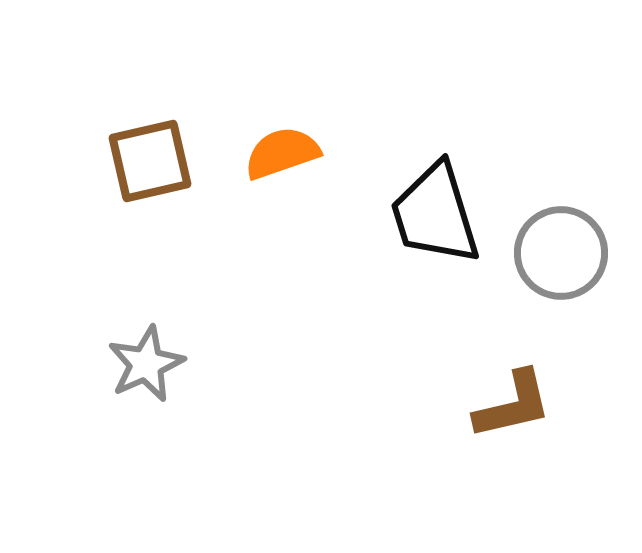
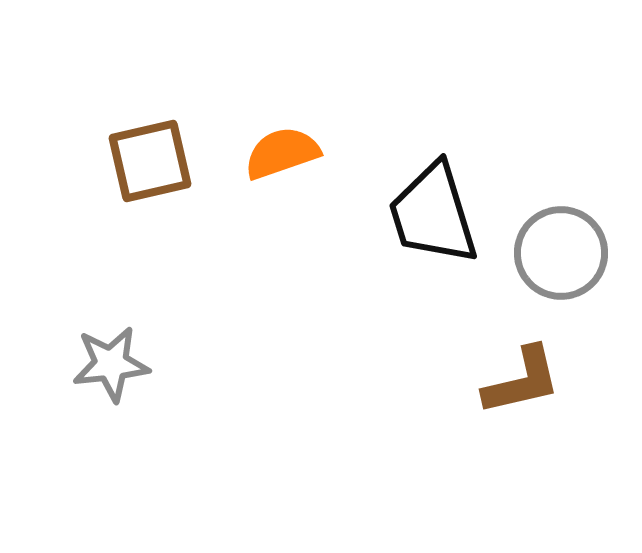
black trapezoid: moved 2 px left
gray star: moved 35 px left; rotated 18 degrees clockwise
brown L-shape: moved 9 px right, 24 px up
